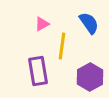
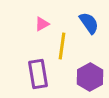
purple rectangle: moved 3 px down
